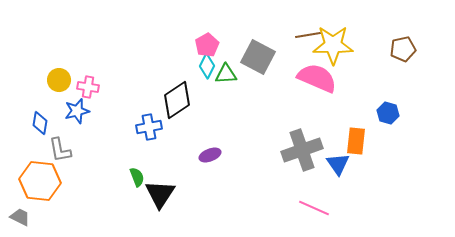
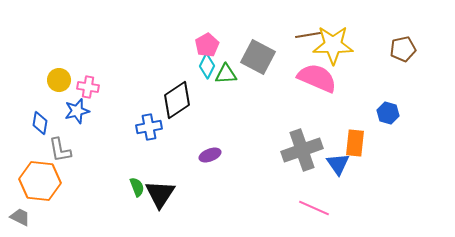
orange rectangle: moved 1 px left, 2 px down
green semicircle: moved 10 px down
